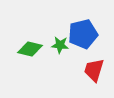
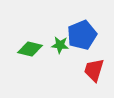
blue pentagon: moved 1 px left, 1 px down; rotated 8 degrees counterclockwise
